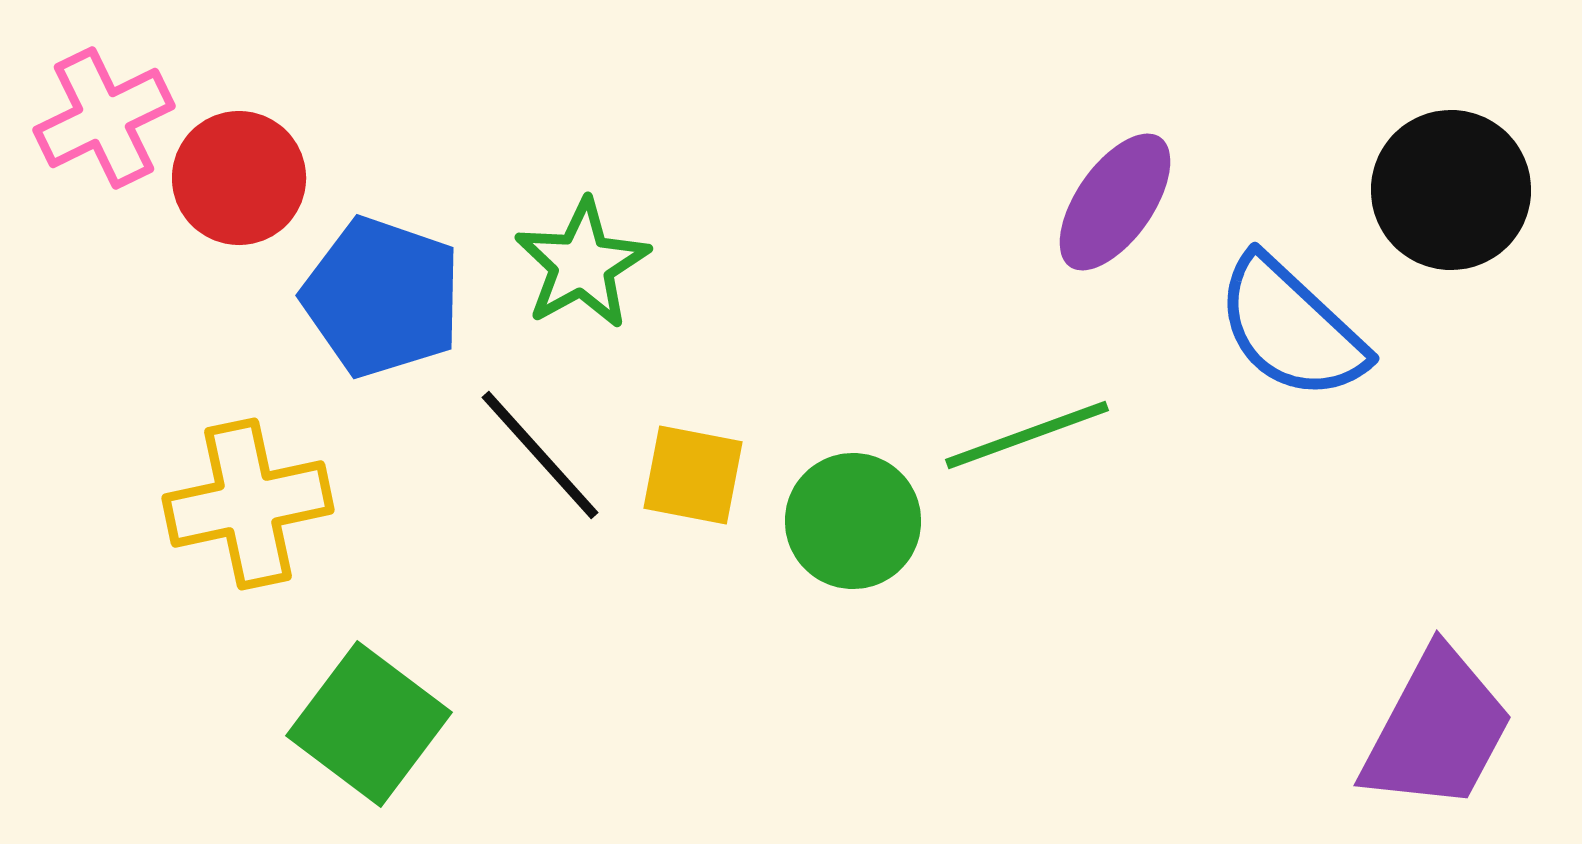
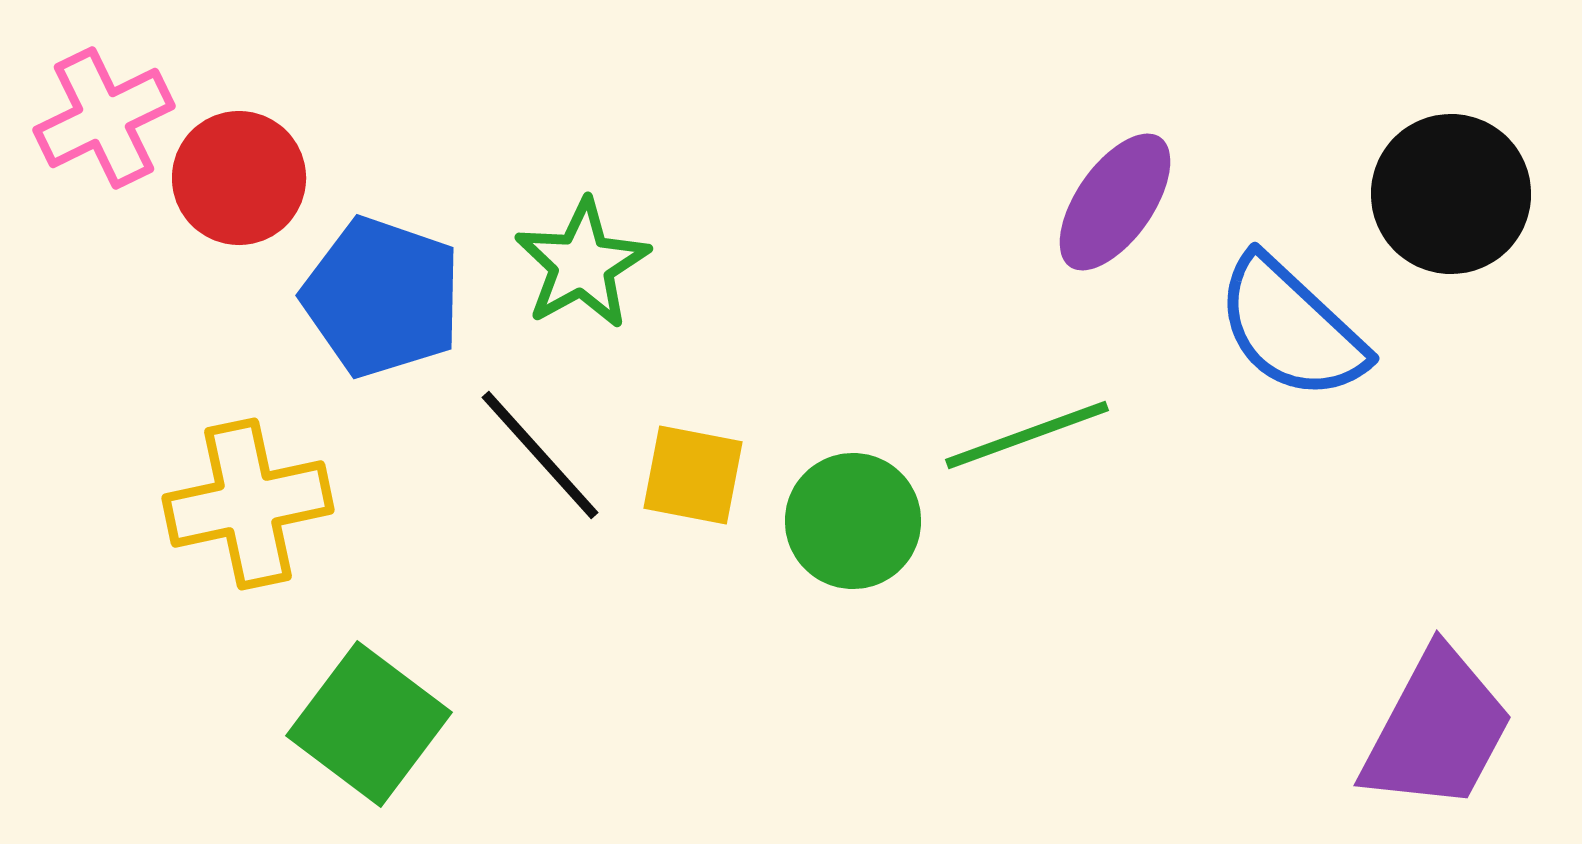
black circle: moved 4 px down
